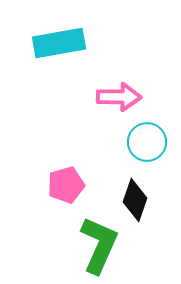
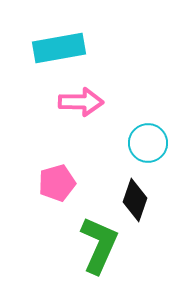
cyan rectangle: moved 5 px down
pink arrow: moved 38 px left, 5 px down
cyan circle: moved 1 px right, 1 px down
pink pentagon: moved 9 px left, 2 px up
